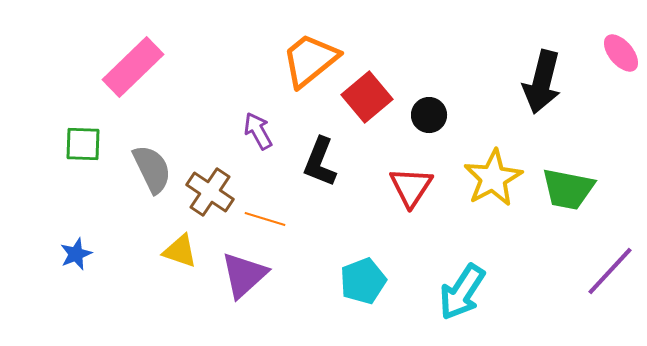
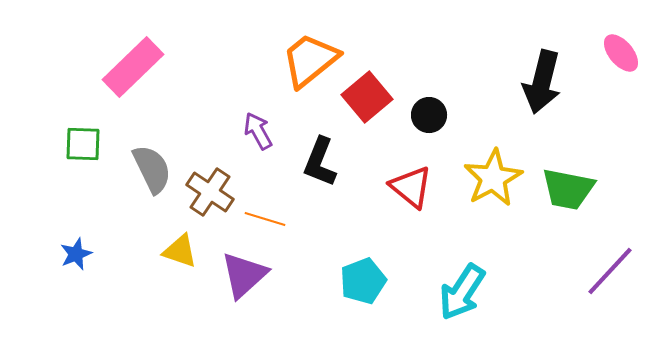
red triangle: rotated 24 degrees counterclockwise
